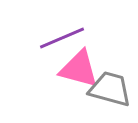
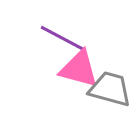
purple line: rotated 51 degrees clockwise
